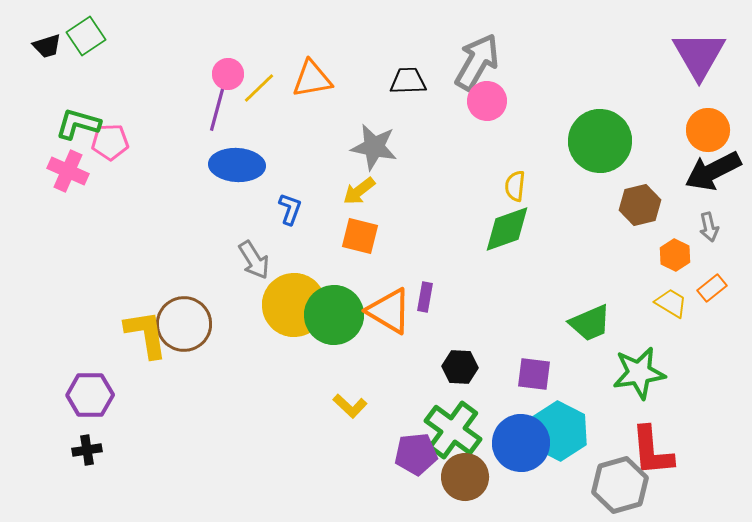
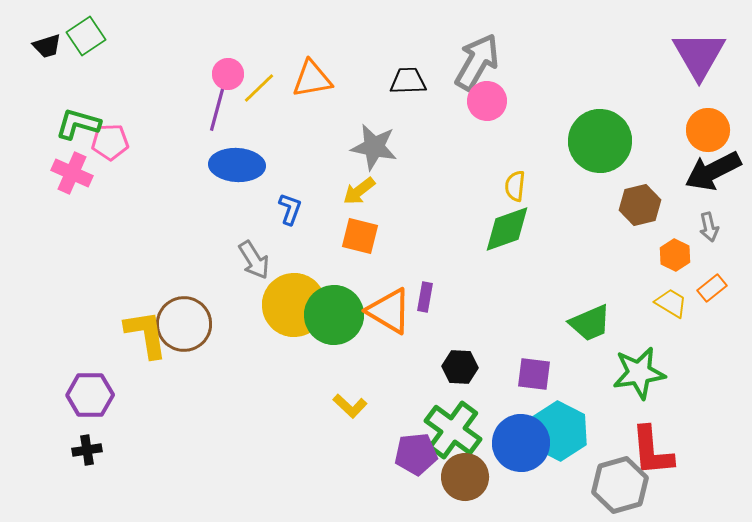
pink cross at (68, 171): moved 4 px right, 2 px down
